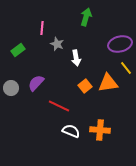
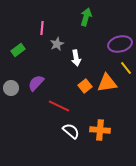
gray star: rotated 24 degrees clockwise
orange triangle: moved 1 px left
white semicircle: rotated 18 degrees clockwise
